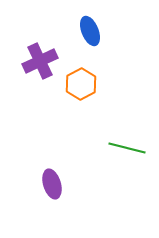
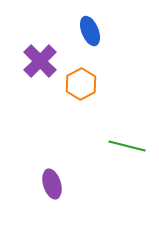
purple cross: rotated 20 degrees counterclockwise
green line: moved 2 px up
